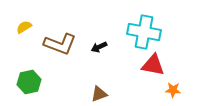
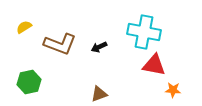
red triangle: moved 1 px right
